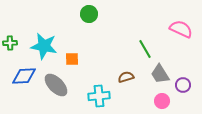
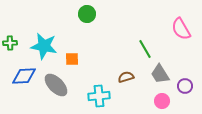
green circle: moved 2 px left
pink semicircle: rotated 145 degrees counterclockwise
purple circle: moved 2 px right, 1 px down
